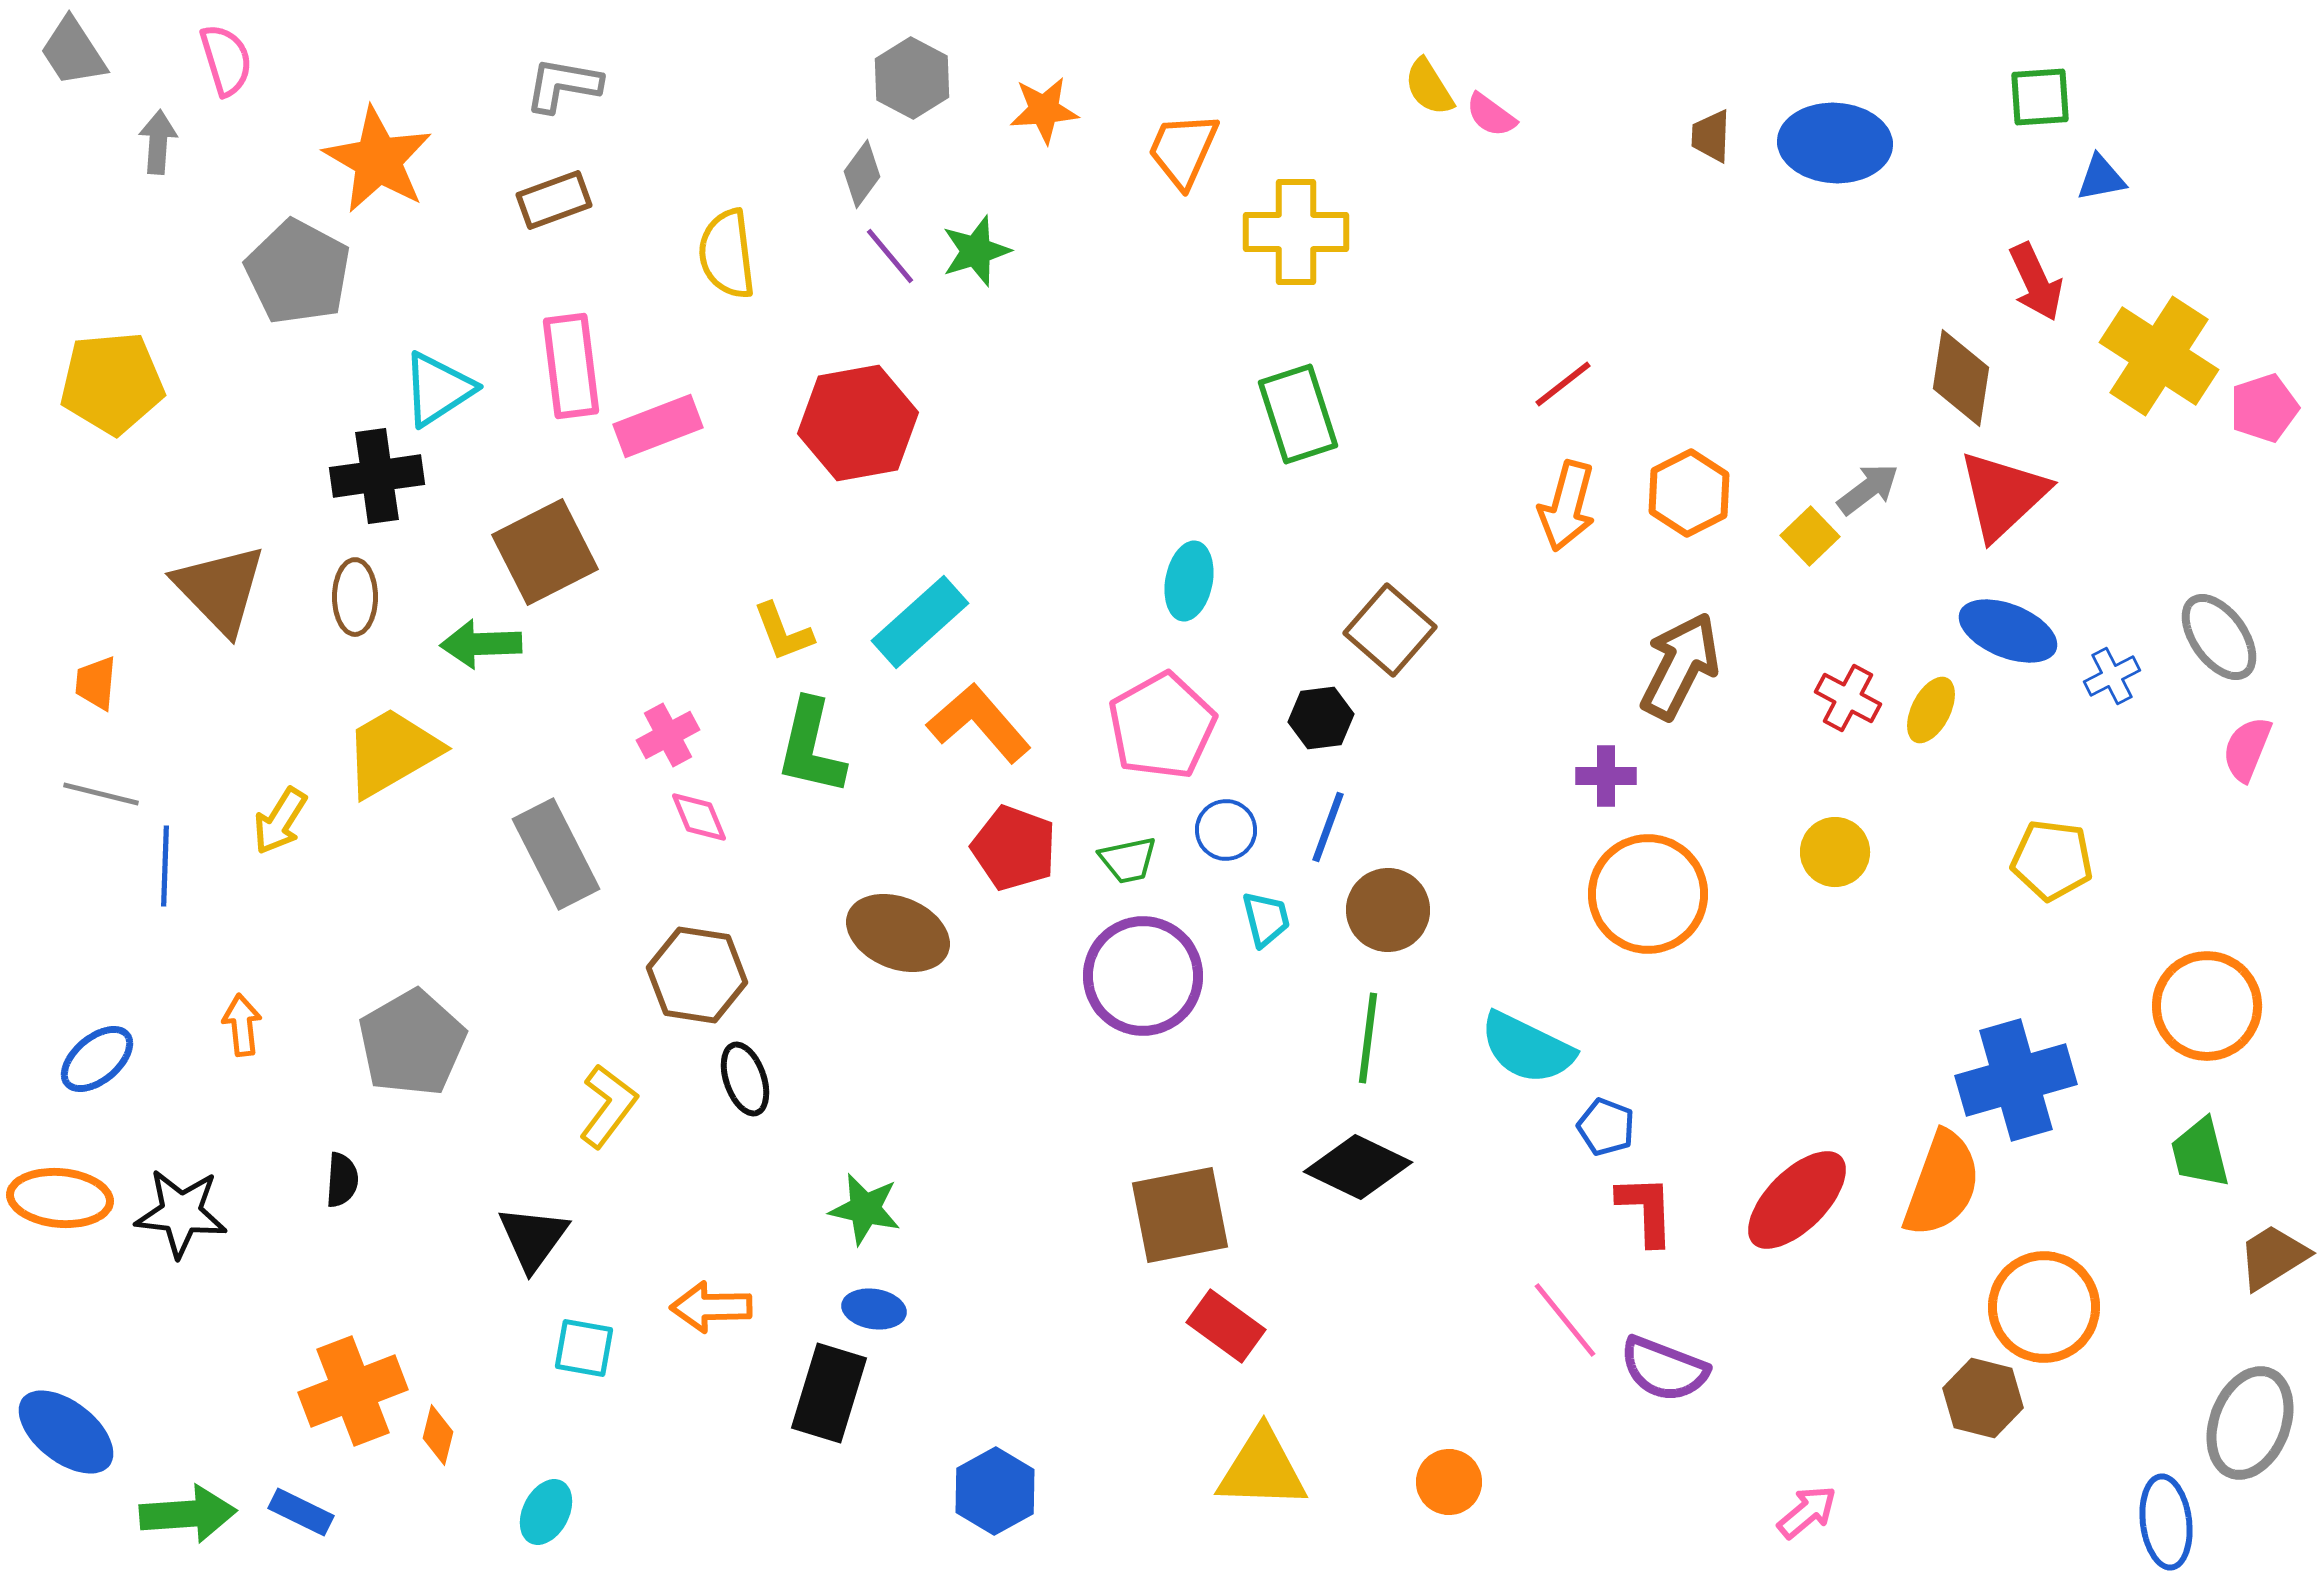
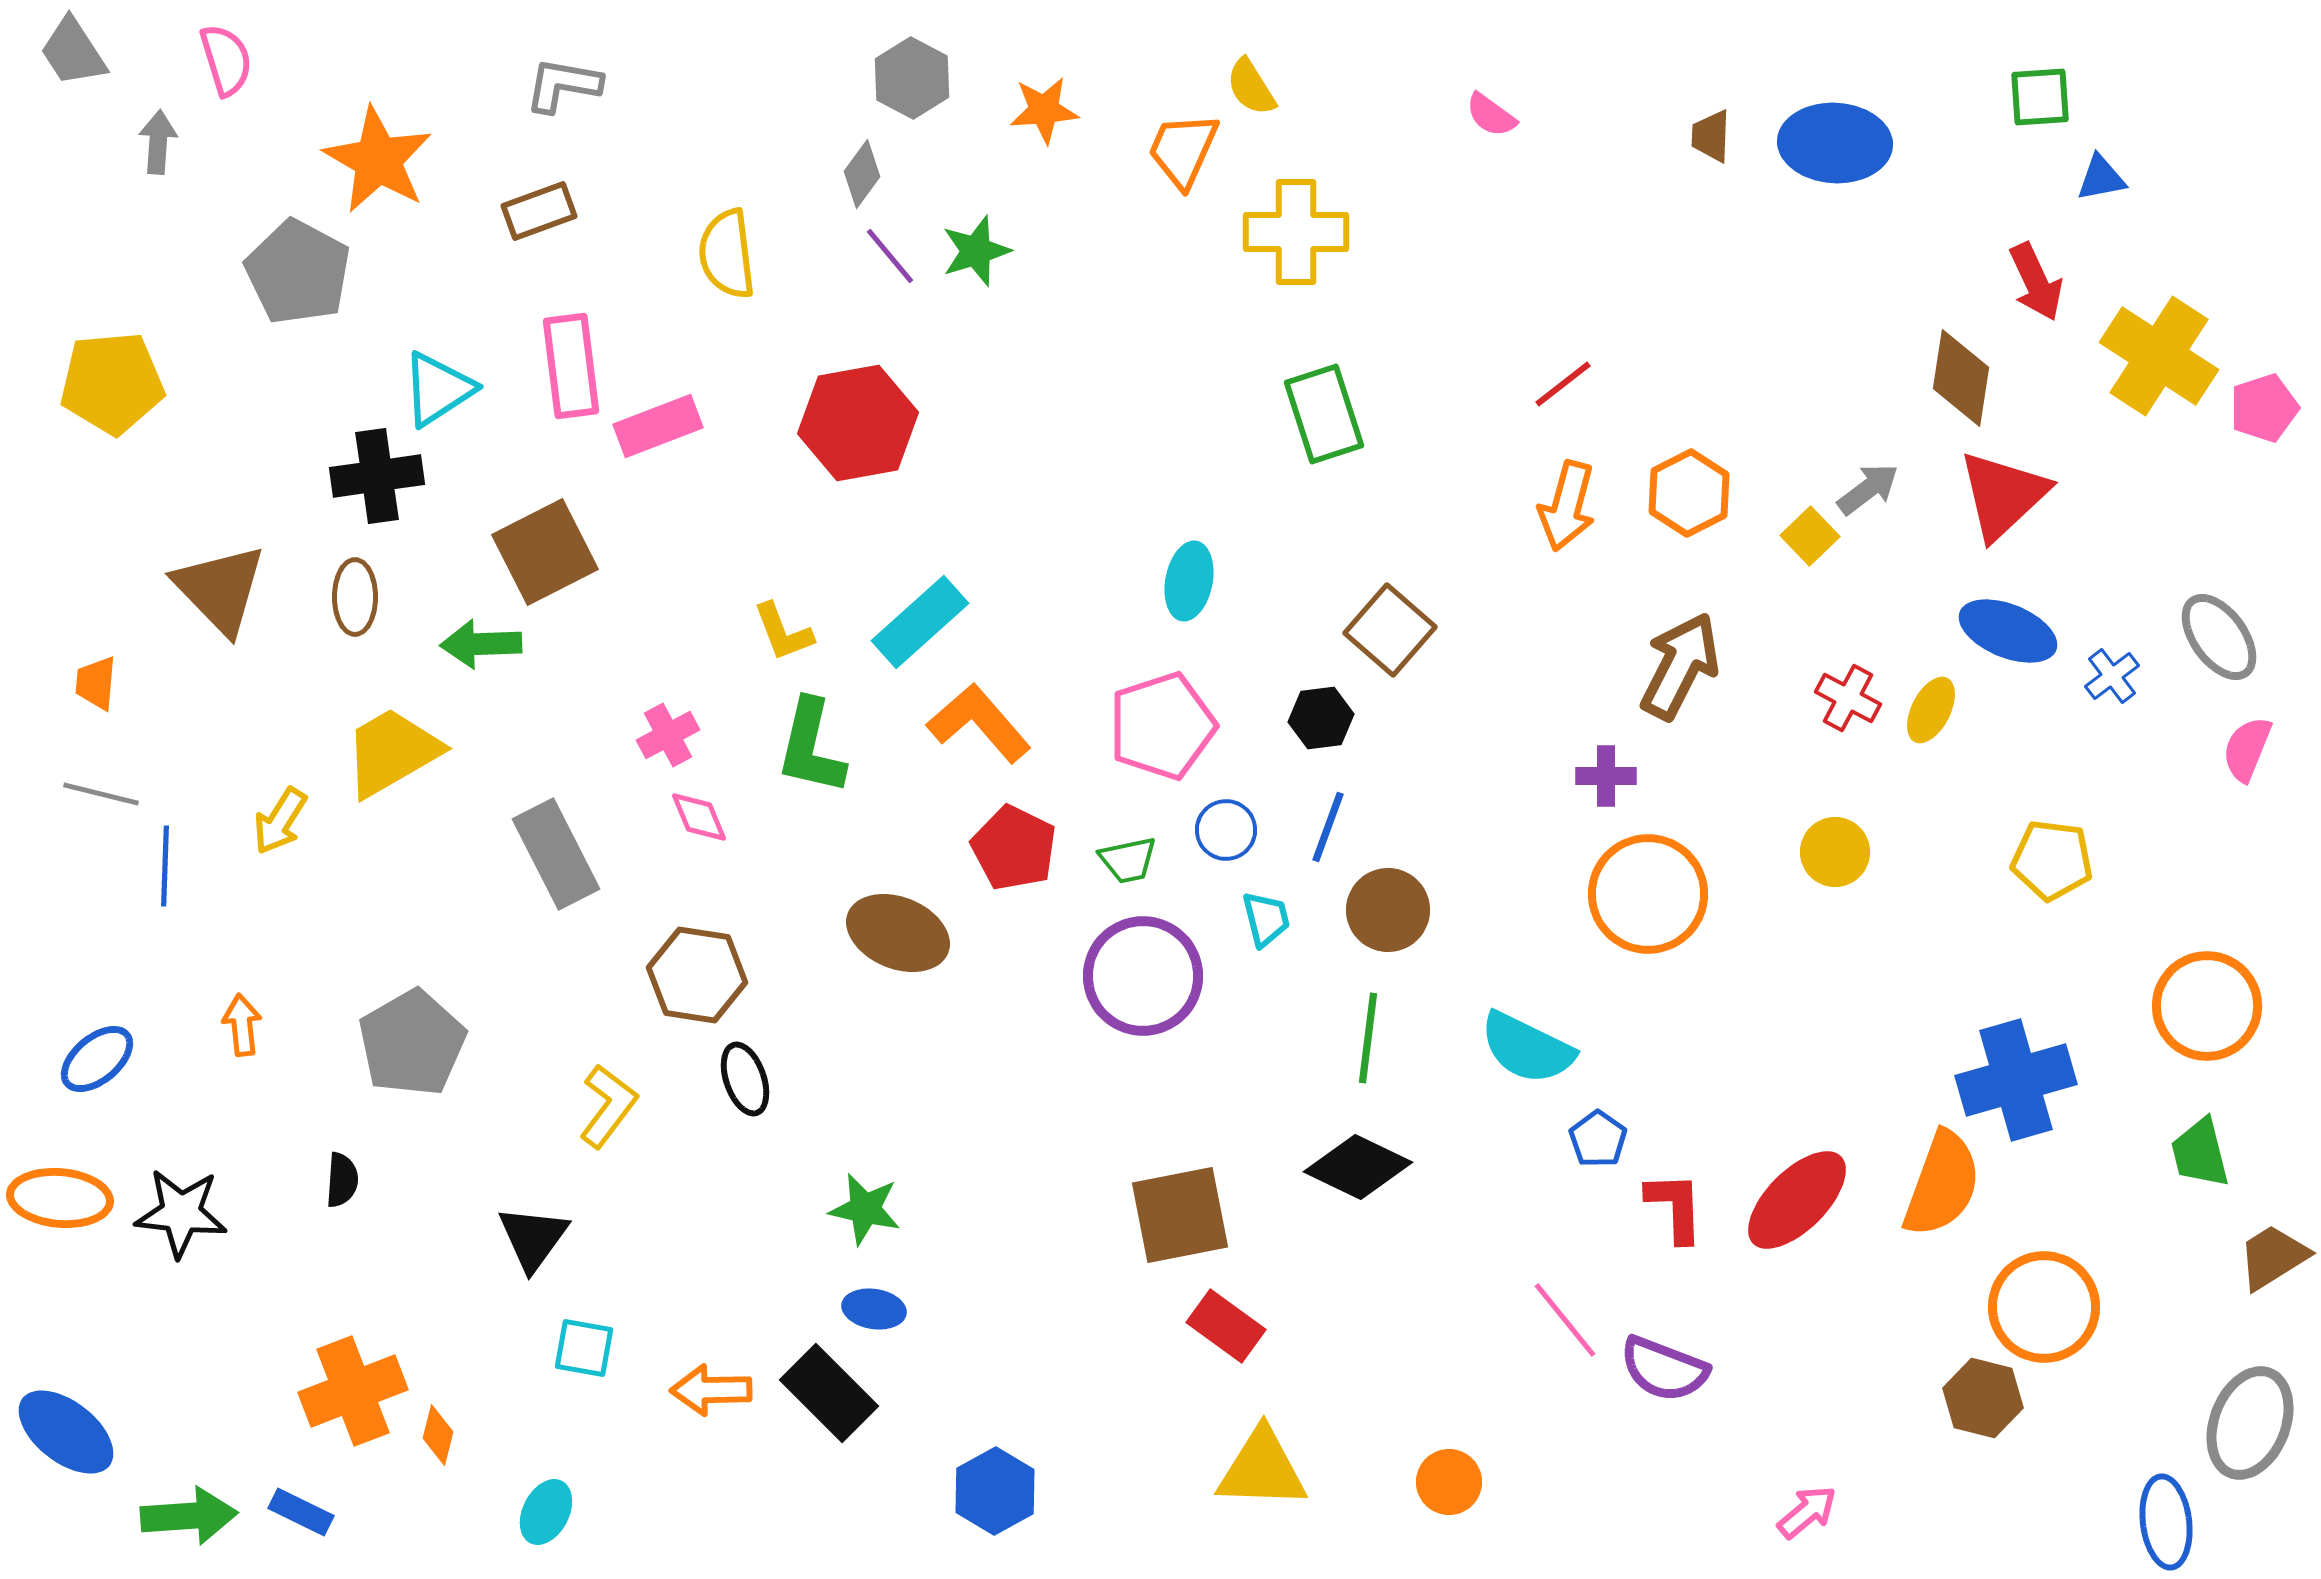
yellow semicircle at (1429, 87): moved 178 px left
brown rectangle at (554, 200): moved 15 px left, 11 px down
green rectangle at (1298, 414): moved 26 px right
blue cross at (2112, 676): rotated 10 degrees counterclockwise
pink pentagon at (1162, 726): rotated 11 degrees clockwise
red pentagon at (1014, 848): rotated 6 degrees clockwise
blue pentagon at (1606, 1127): moved 8 px left, 12 px down; rotated 14 degrees clockwise
red L-shape at (1646, 1210): moved 29 px right, 3 px up
orange arrow at (711, 1307): moved 83 px down
black rectangle at (829, 1393): rotated 62 degrees counterclockwise
green arrow at (188, 1514): moved 1 px right, 2 px down
